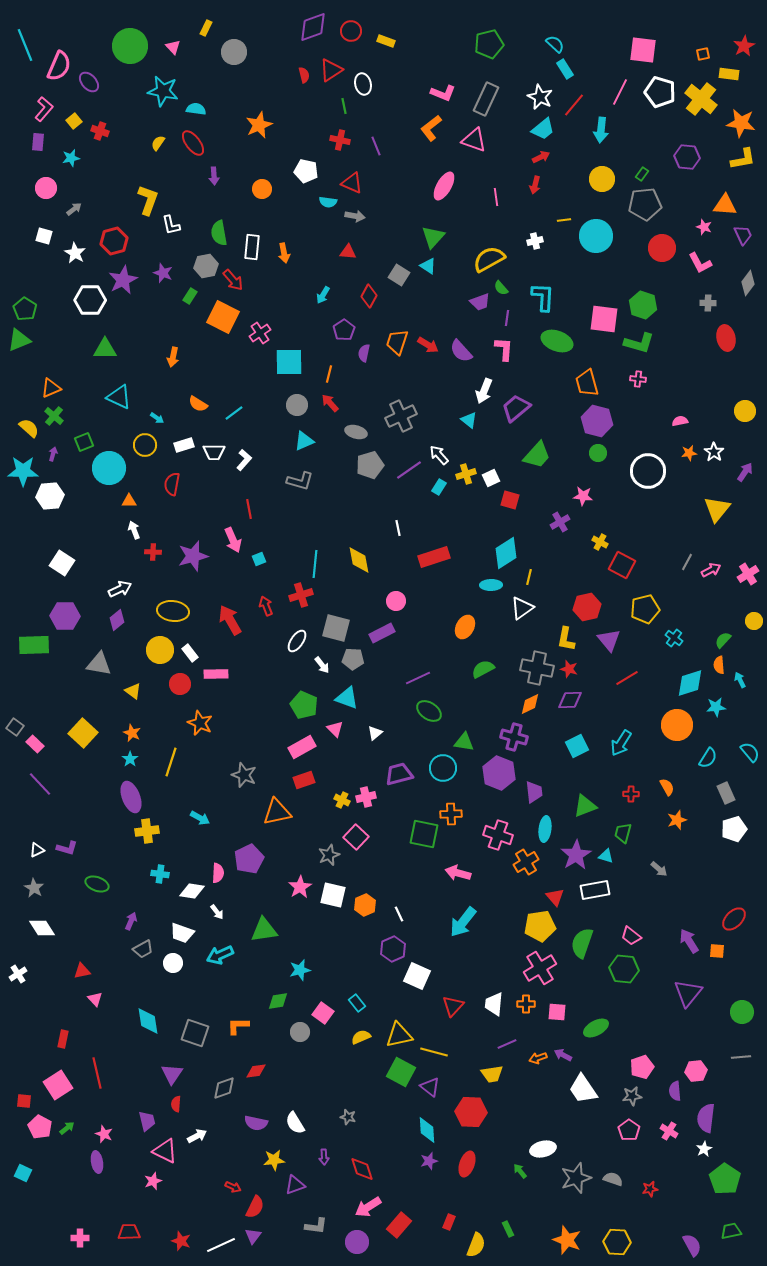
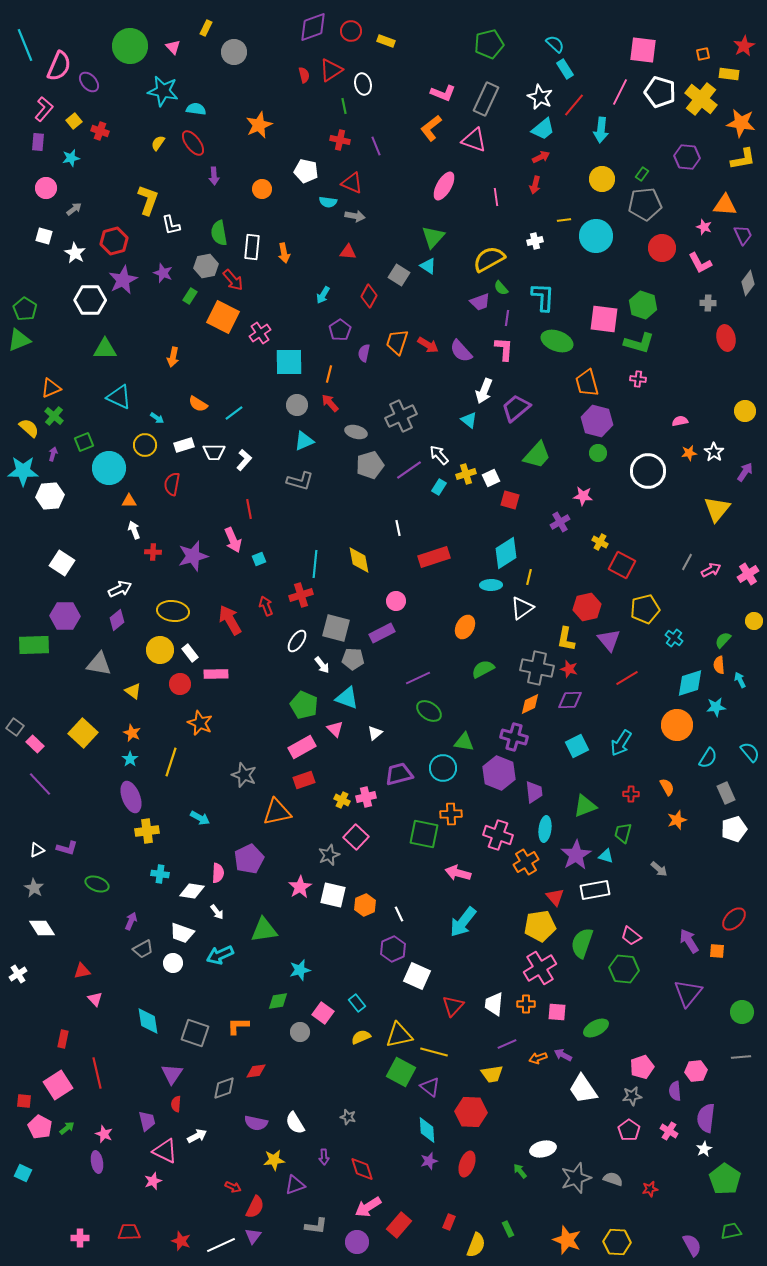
purple pentagon at (344, 330): moved 4 px left
